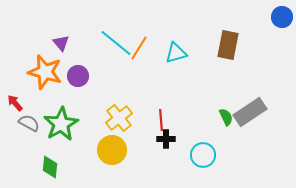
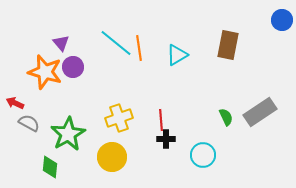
blue circle: moved 3 px down
orange line: rotated 40 degrees counterclockwise
cyan triangle: moved 1 px right, 2 px down; rotated 15 degrees counterclockwise
purple circle: moved 5 px left, 9 px up
red arrow: rotated 24 degrees counterclockwise
gray rectangle: moved 10 px right
yellow cross: rotated 20 degrees clockwise
green star: moved 7 px right, 10 px down
yellow circle: moved 7 px down
